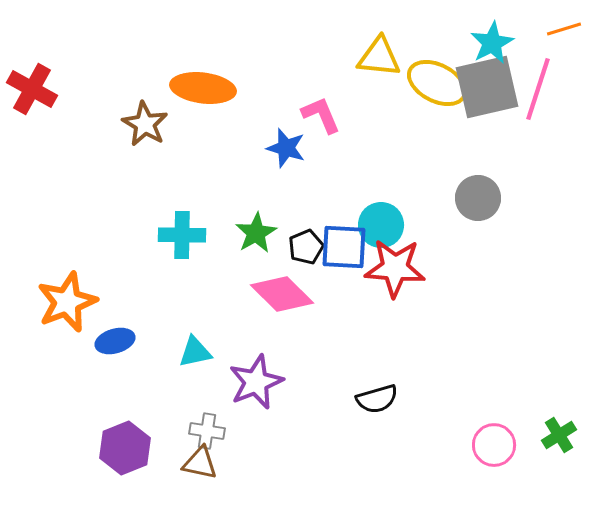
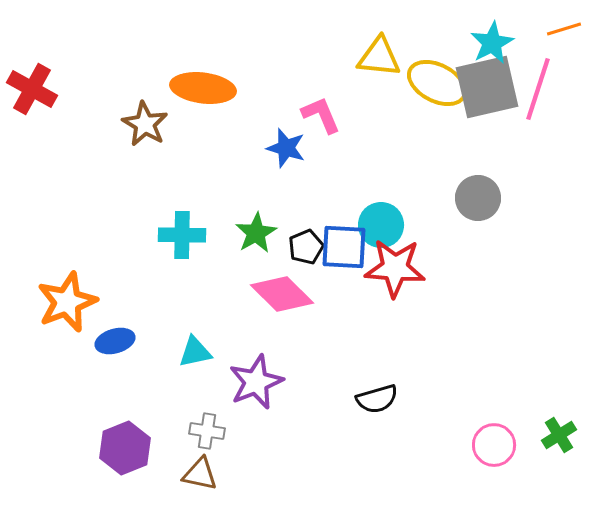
brown triangle: moved 11 px down
